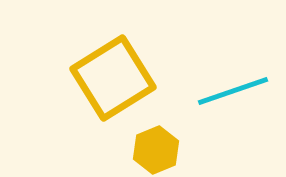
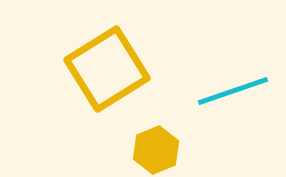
yellow square: moved 6 px left, 9 px up
